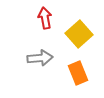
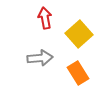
orange rectangle: rotated 10 degrees counterclockwise
